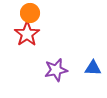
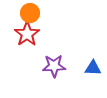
purple star: moved 2 px left, 4 px up; rotated 10 degrees clockwise
